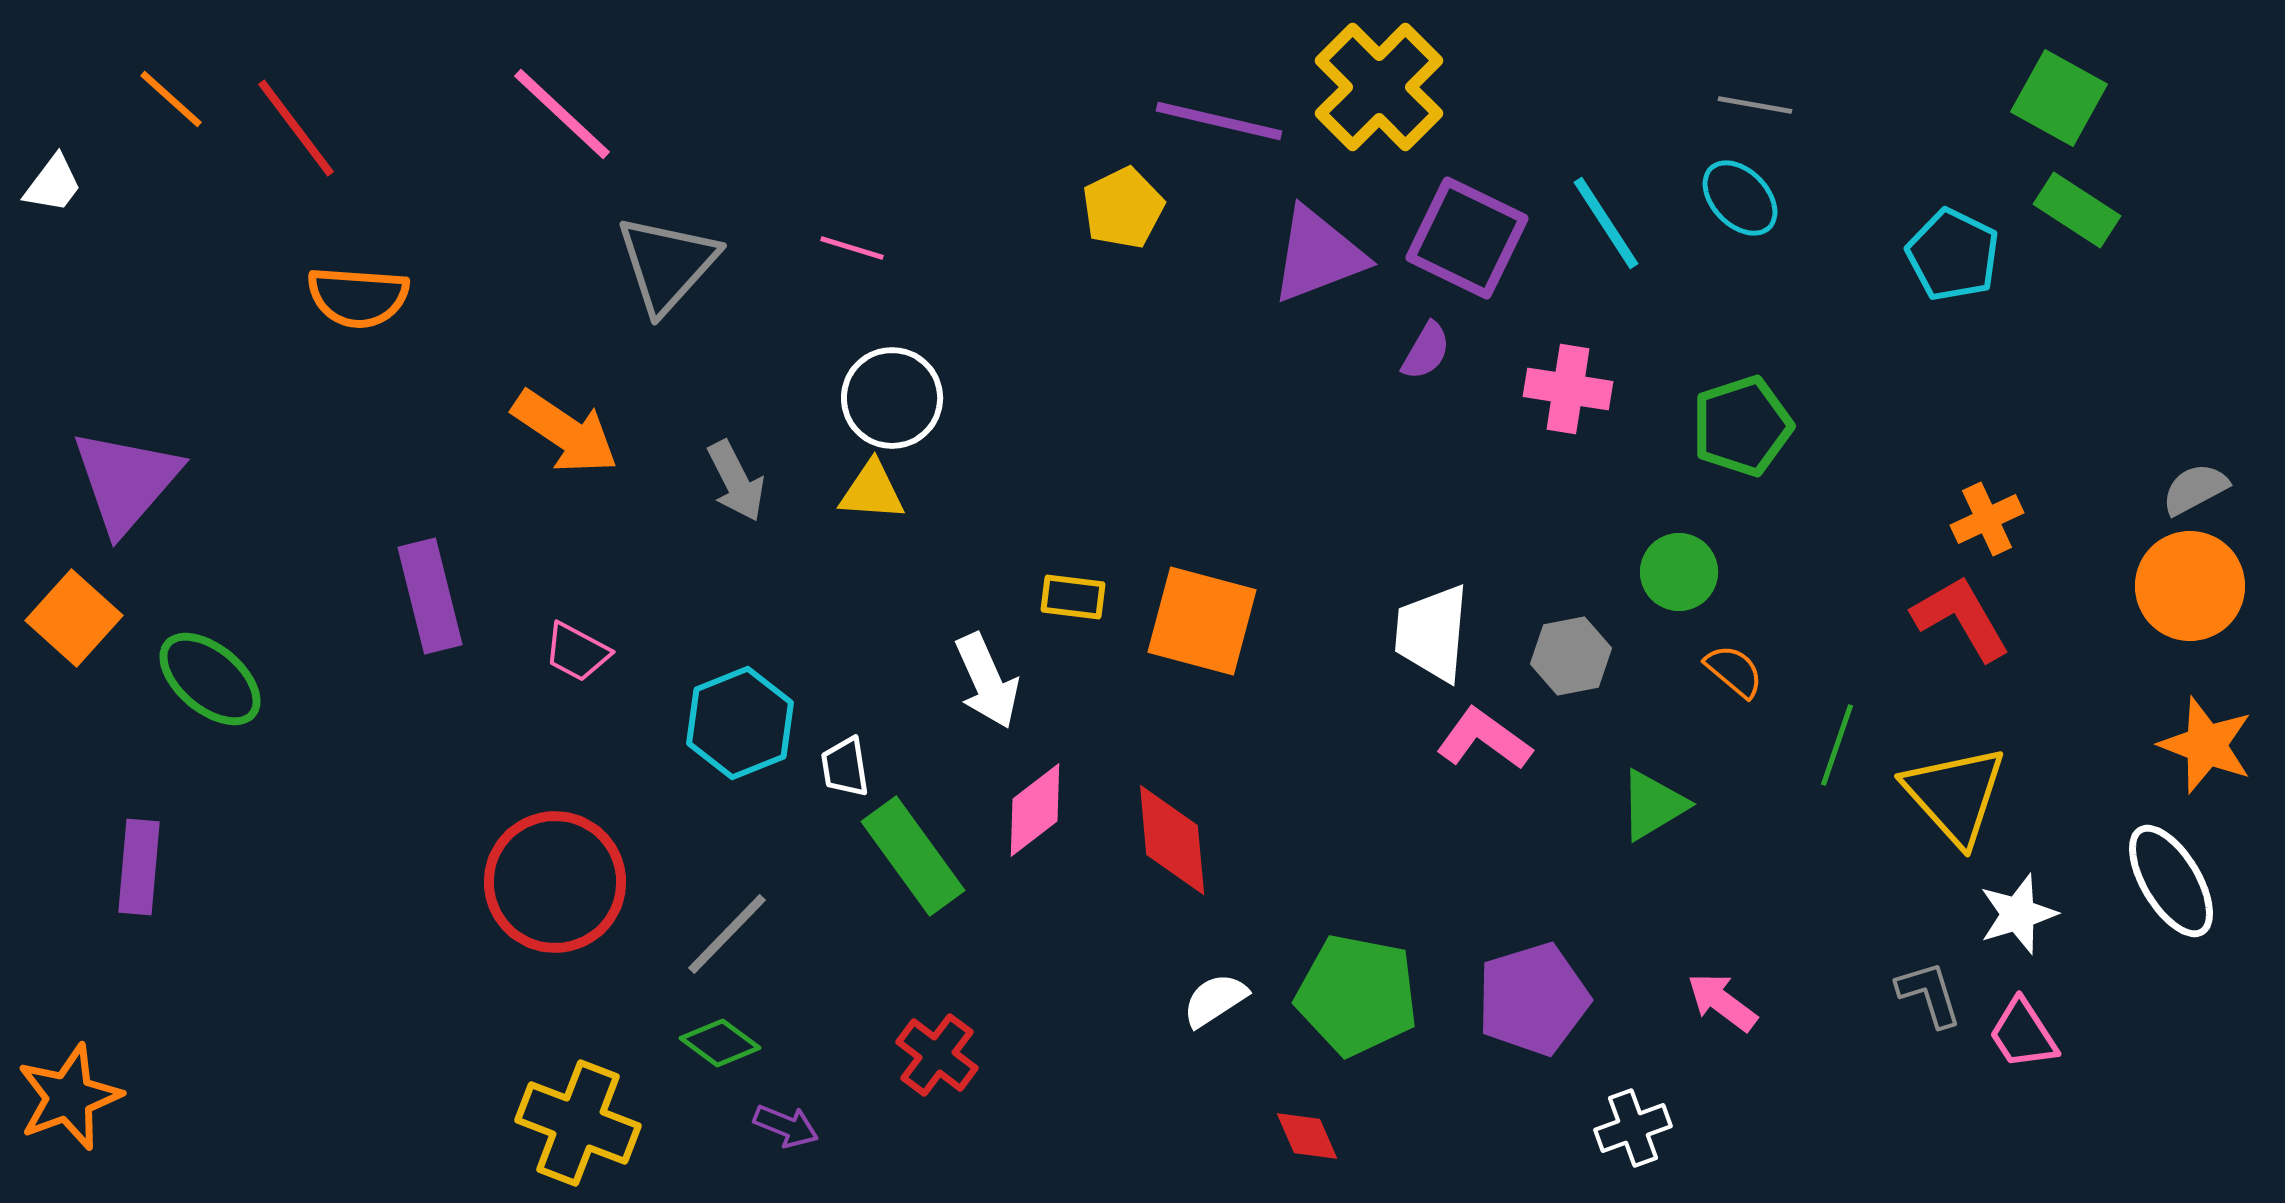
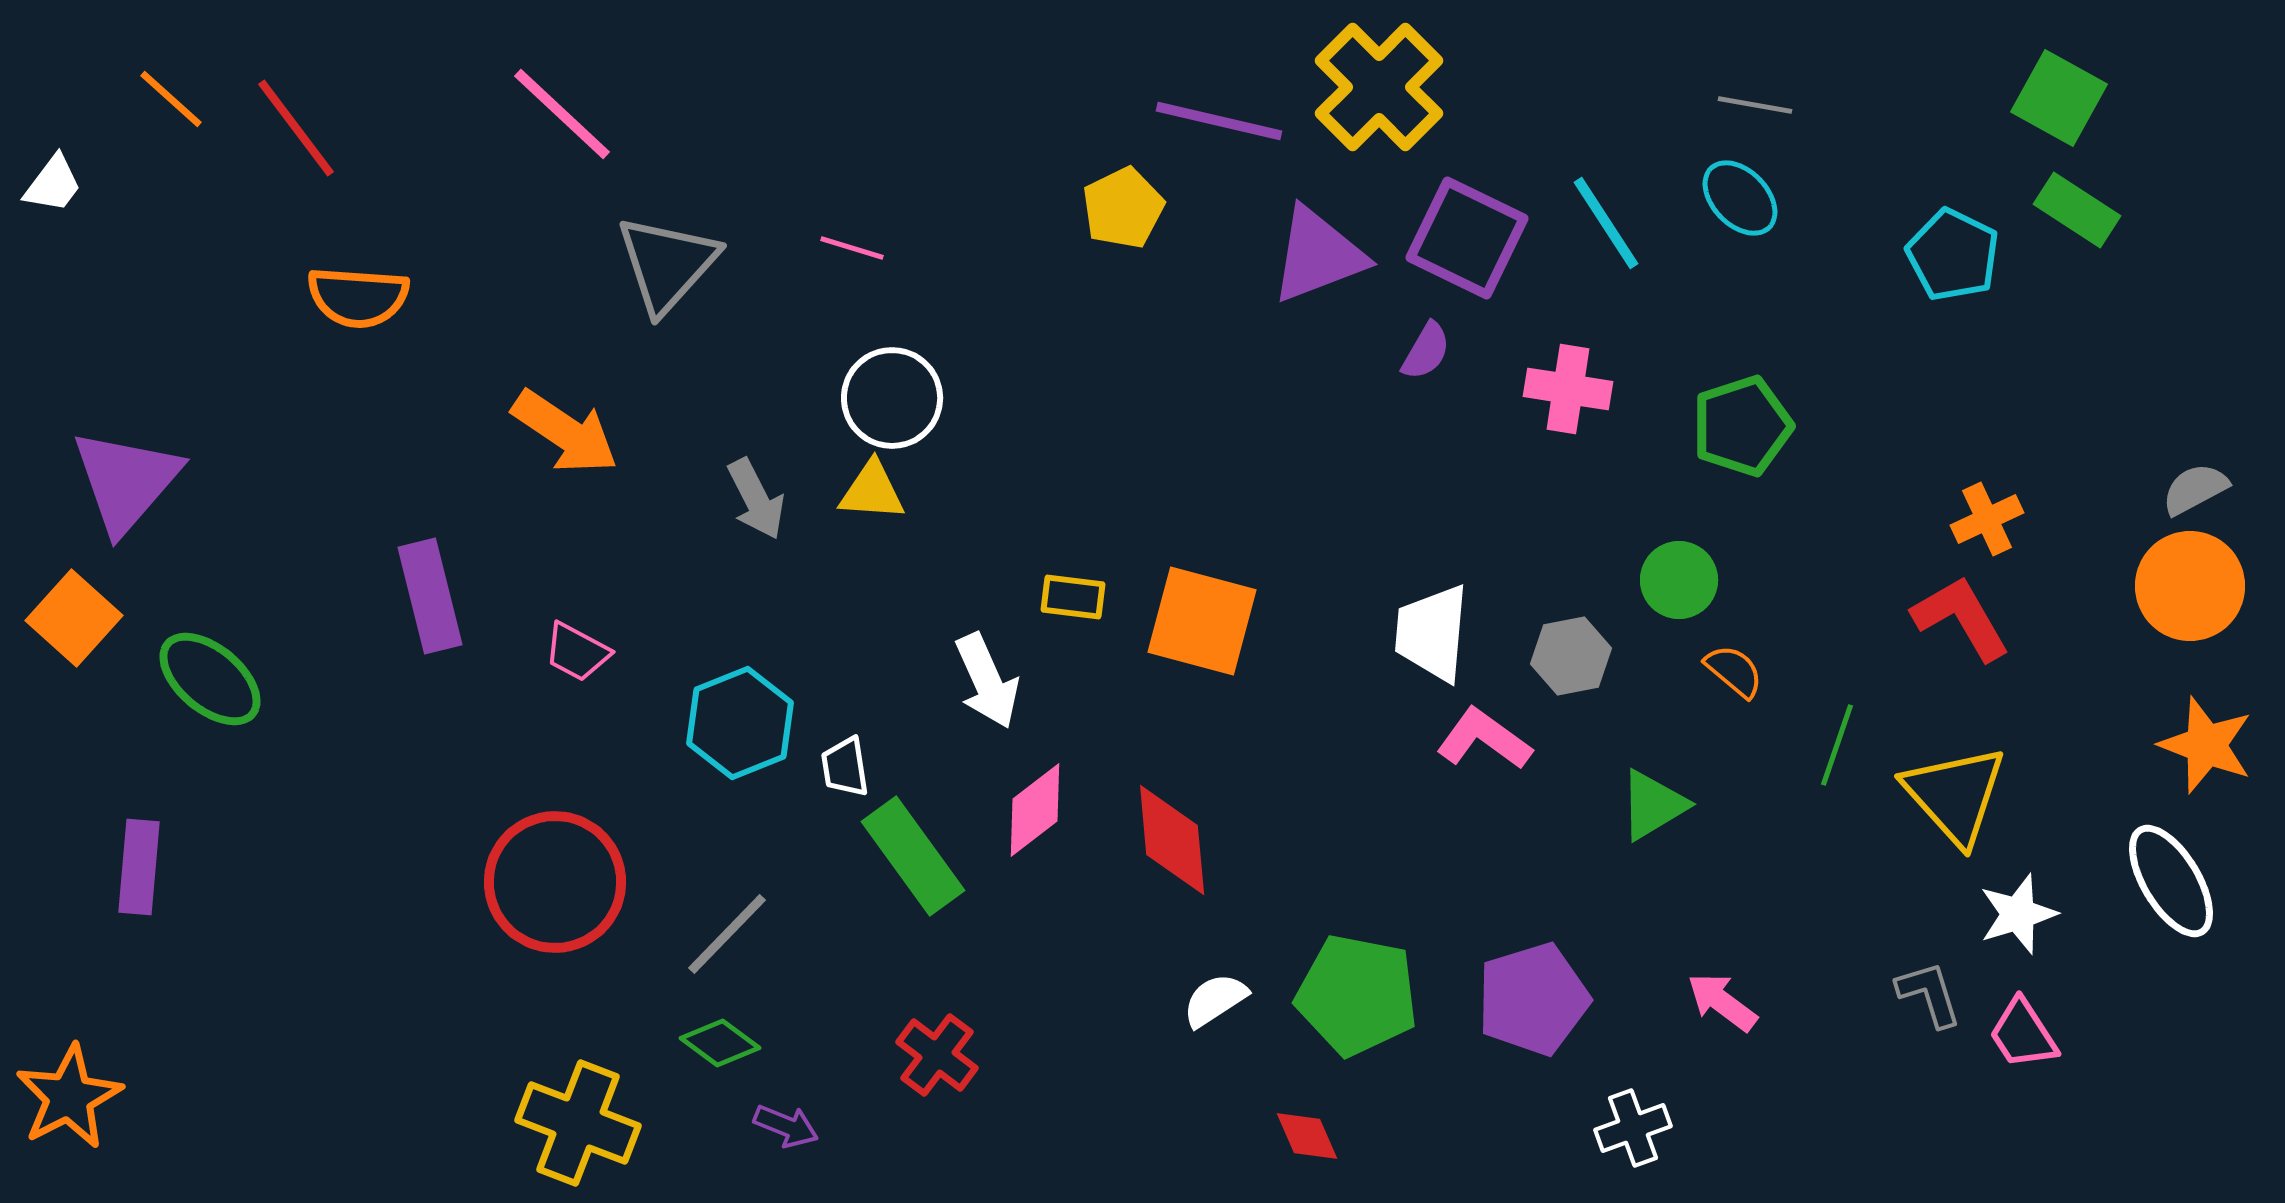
gray arrow at (736, 481): moved 20 px right, 18 px down
green circle at (1679, 572): moved 8 px down
orange star at (69, 1097): rotated 7 degrees counterclockwise
